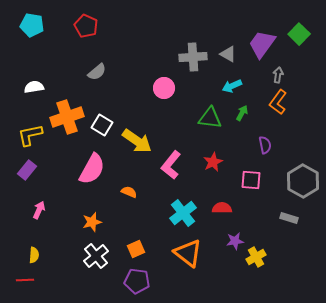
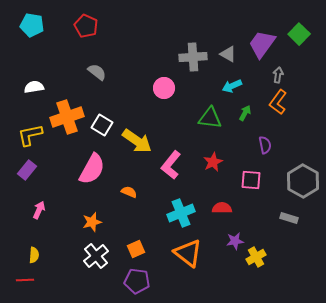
gray semicircle: rotated 102 degrees counterclockwise
green arrow: moved 3 px right
cyan cross: moved 2 px left; rotated 16 degrees clockwise
